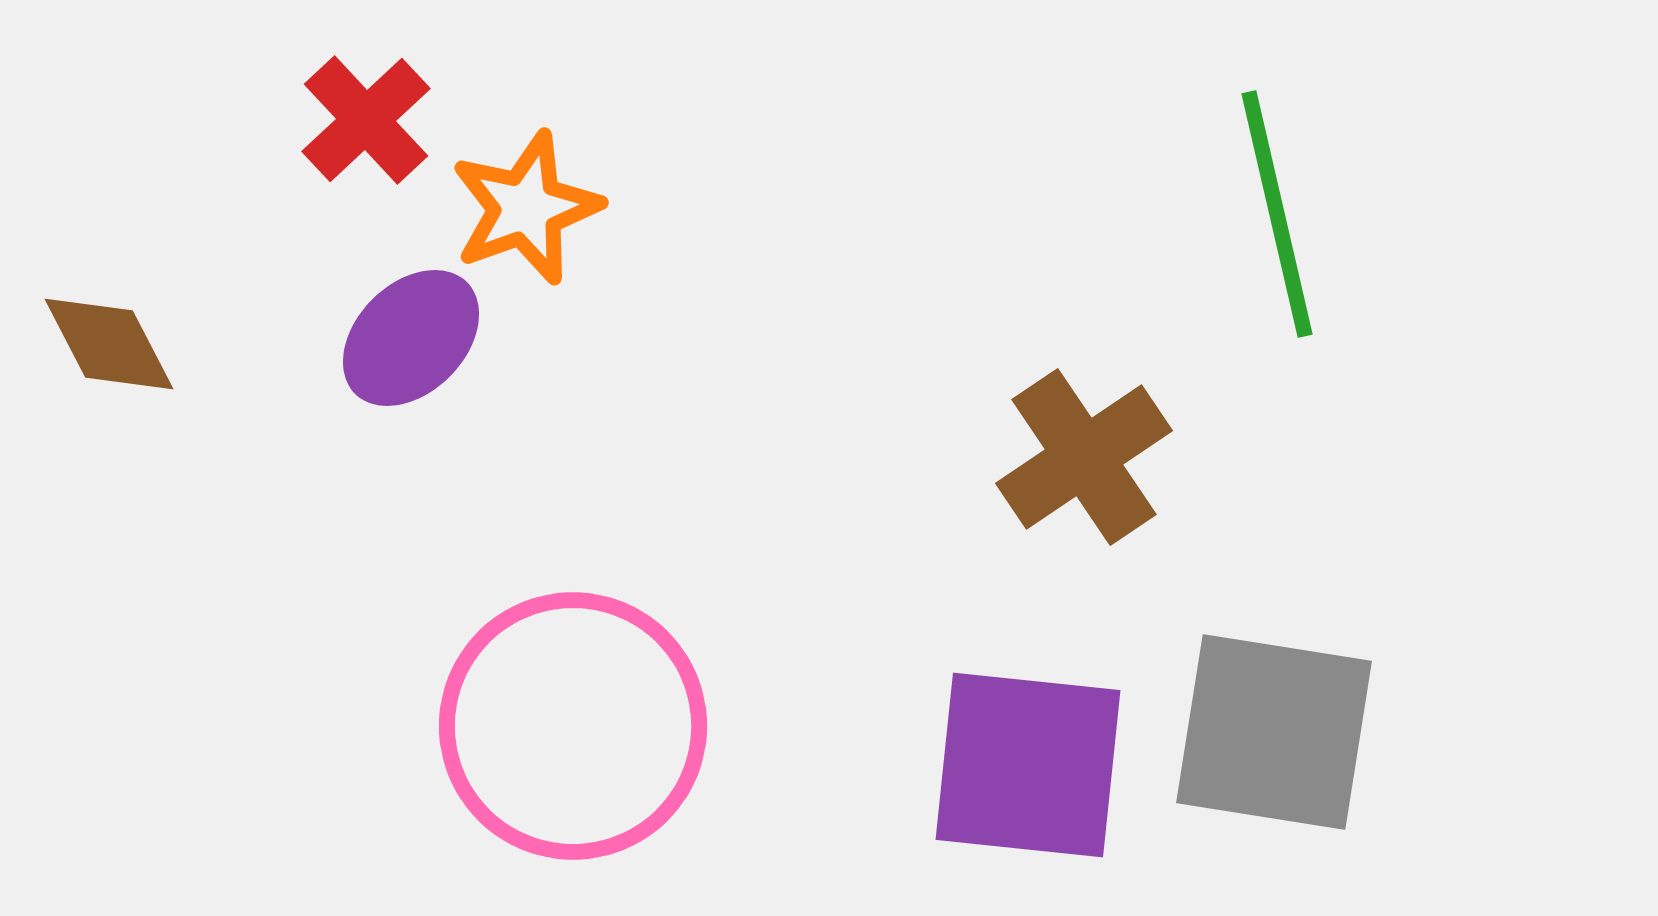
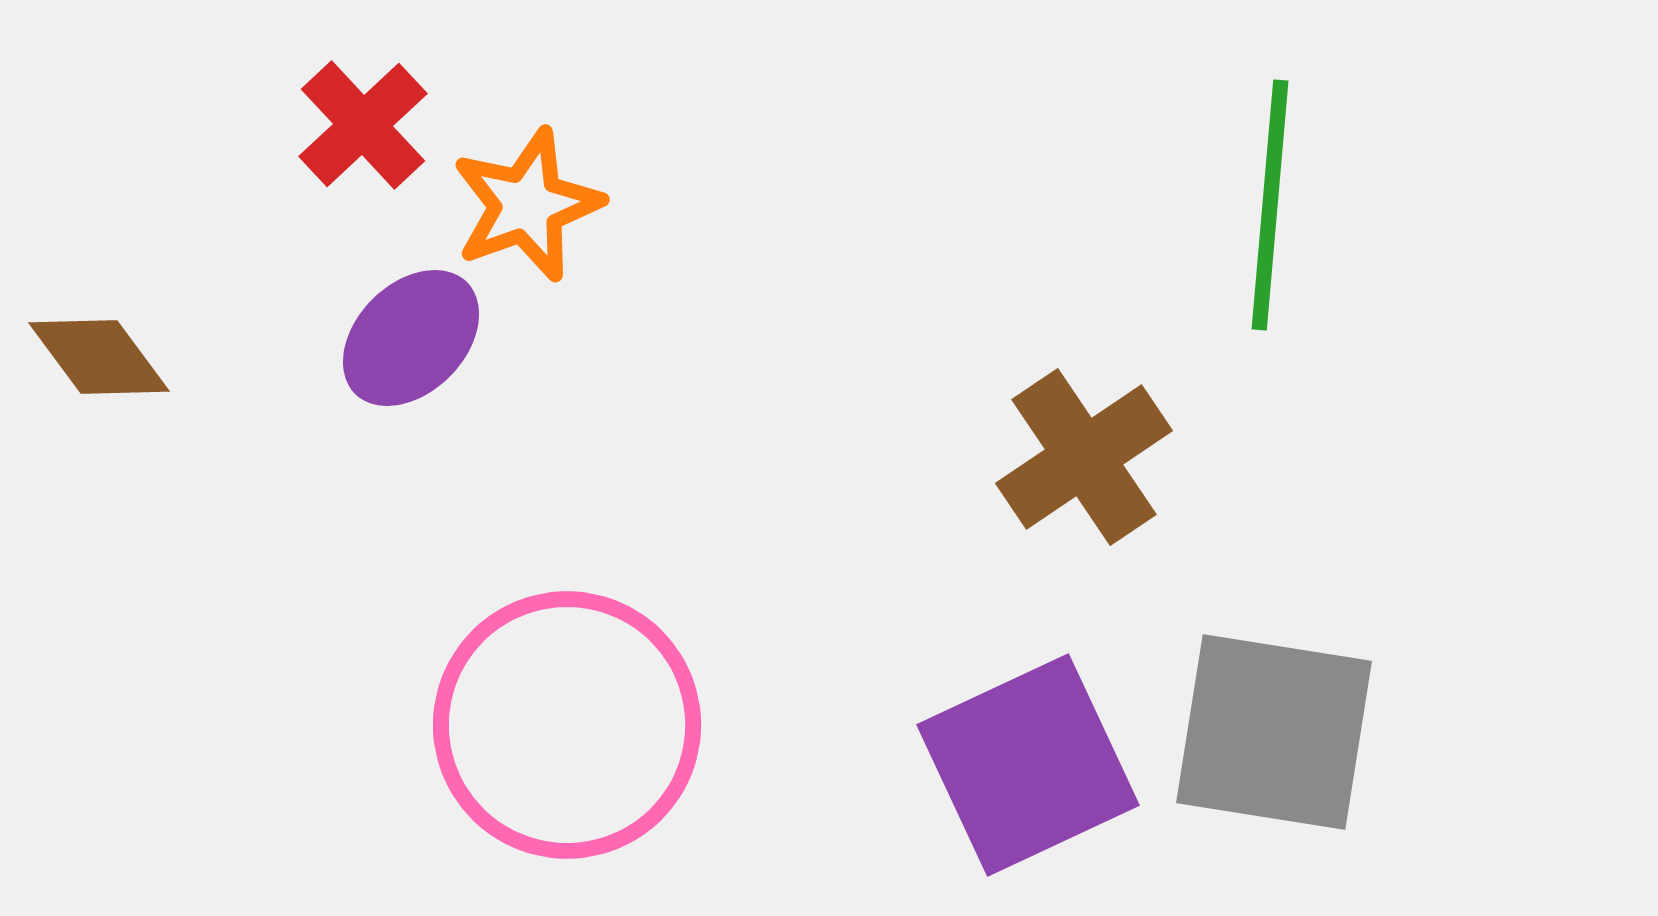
red cross: moved 3 px left, 5 px down
orange star: moved 1 px right, 3 px up
green line: moved 7 px left, 9 px up; rotated 18 degrees clockwise
brown diamond: moved 10 px left, 13 px down; rotated 9 degrees counterclockwise
pink circle: moved 6 px left, 1 px up
purple square: rotated 31 degrees counterclockwise
